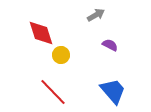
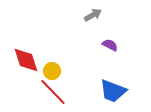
gray arrow: moved 3 px left
red diamond: moved 15 px left, 27 px down
yellow circle: moved 9 px left, 16 px down
blue trapezoid: rotated 152 degrees clockwise
